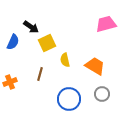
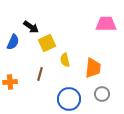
pink trapezoid: rotated 15 degrees clockwise
orange trapezoid: moved 2 px left, 2 px down; rotated 65 degrees clockwise
orange cross: rotated 16 degrees clockwise
